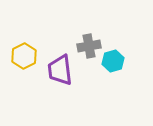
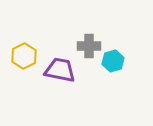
gray cross: rotated 10 degrees clockwise
purple trapezoid: rotated 108 degrees clockwise
